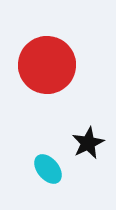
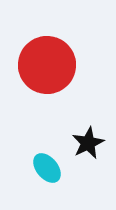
cyan ellipse: moved 1 px left, 1 px up
